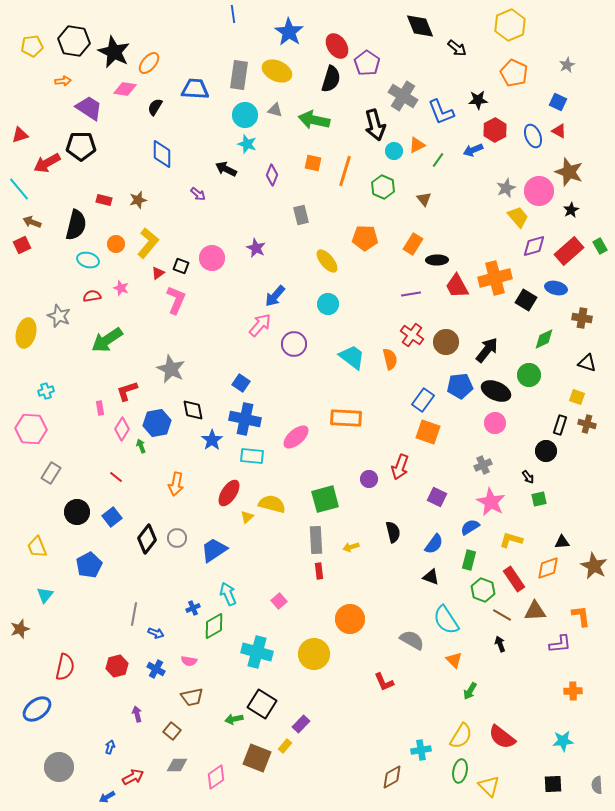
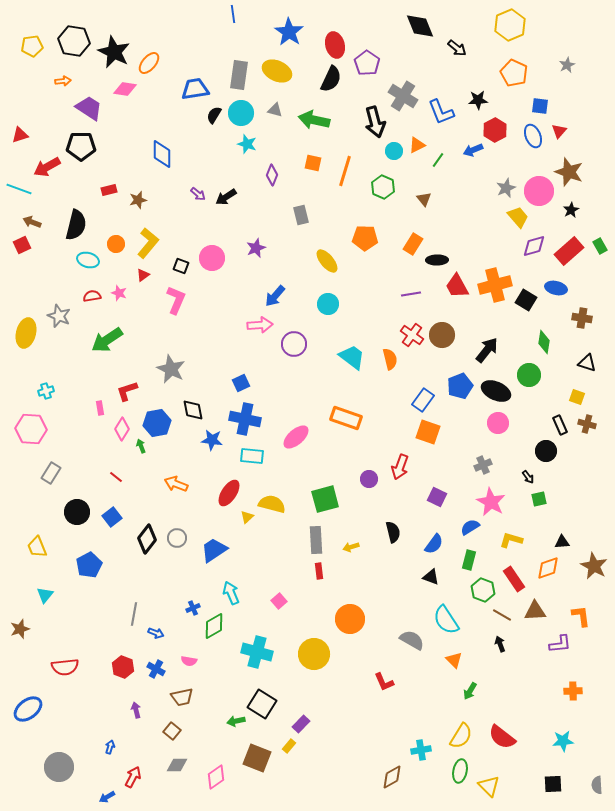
red ellipse at (337, 46): moved 2 px left, 1 px up; rotated 20 degrees clockwise
black semicircle at (331, 79): rotated 8 degrees clockwise
blue trapezoid at (195, 89): rotated 12 degrees counterclockwise
blue square at (558, 102): moved 18 px left, 4 px down; rotated 18 degrees counterclockwise
black semicircle at (155, 107): moved 59 px right, 8 px down
cyan circle at (245, 115): moved 4 px left, 2 px up
black arrow at (375, 125): moved 3 px up
red triangle at (559, 131): rotated 42 degrees clockwise
red arrow at (47, 163): moved 4 px down
black arrow at (226, 169): moved 28 px down; rotated 60 degrees counterclockwise
cyan line at (19, 189): rotated 30 degrees counterclockwise
red rectangle at (104, 200): moved 5 px right, 10 px up; rotated 28 degrees counterclockwise
purple star at (256, 248): rotated 24 degrees clockwise
red triangle at (158, 273): moved 15 px left, 2 px down
orange cross at (495, 278): moved 7 px down
pink star at (121, 288): moved 2 px left, 5 px down
pink arrow at (260, 325): rotated 45 degrees clockwise
green diamond at (544, 339): moved 3 px down; rotated 55 degrees counterclockwise
brown circle at (446, 342): moved 4 px left, 7 px up
blue square at (241, 383): rotated 30 degrees clockwise
blue pentagon at (460, 386): rotated 15 degrees counterclockwise
orange rectangle at (346, 418): rotated 16 degrees clockwise
pink circle at (495, 423): moved 3 px right
black rectangle at (560, 425): rotated 42 degrees counterclockwise
blue star at (212, 440): rotated 30 degrees counterclockwise
orange arrow at (176, 484): rotated 100 degrees clockwise
cyan arrow at (228, 594): moved 3 px right, 1 px up
red hexagon at (117, 666): moved 6 px right, 1 px down; rotated 25 degrees counterclockwise
red semicircle at (65, 667): rotated 72 degrees clockwise
brown trapezoid at (192, 697): moved 10 px left
blue ellipse at (37, 709): moved 9 px left
purple arrow at (137, 714): moved 1 px left, 4 px up
green arrow at (234, 719): moved 2 px right, 2 px down
yellow rectangle at (285, 746): moved 4 px right
red arrow at (133, 777): rotated 35 degrees counterclockwise
